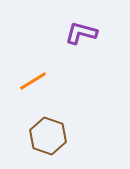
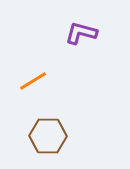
brown hexagon: rotated 18 degrees counterclockwise
